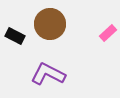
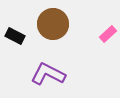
brown circle: moved 3 px right
pink rectangle: moved 1 px down
